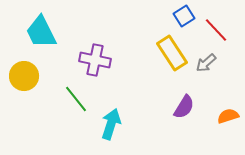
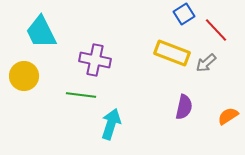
blue square: moved 2 px up
yellow rectangle: rotated 36 degrees counterclockwise
green line: moved 5 px right, 4 px up; rotated 44 degrees counterclockwise
purple semicircle: rotated 20 degrees counterclockwise
orange semicircle: rotated 15 degrees counterclockwise
